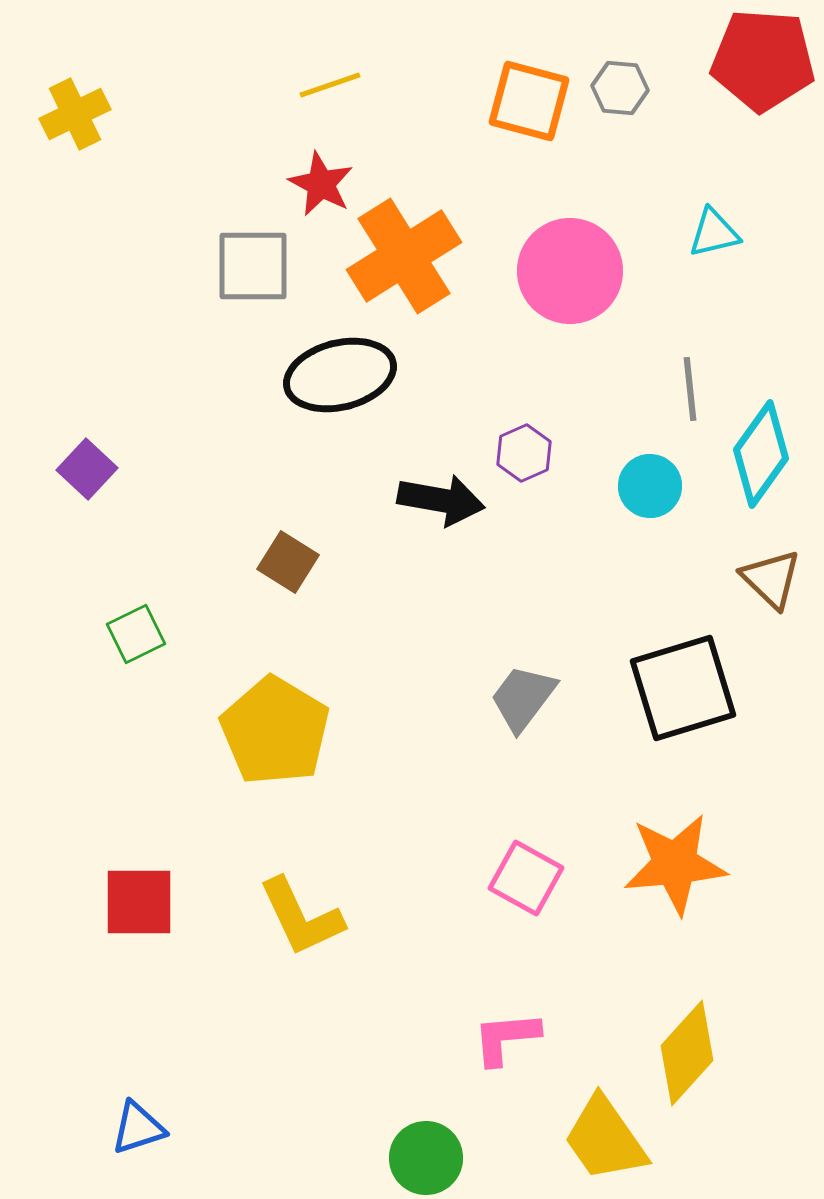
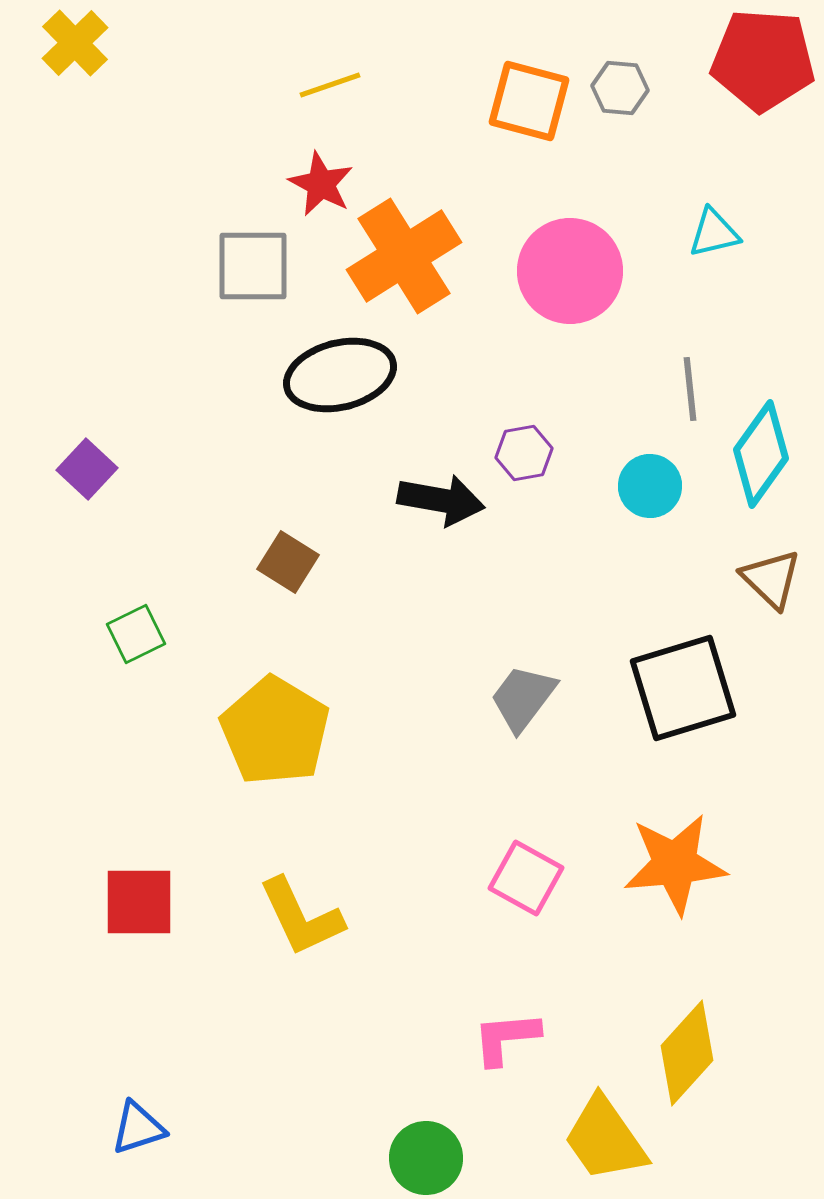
yellow cross: moved 71 px up; rotated 18 degrees counterclockwise
purple hexagon: rotated 14 degrees clockwise
